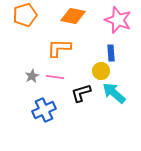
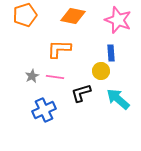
orange L-shape: moved 1 px down
cyan arrow: moved 4 px right, 6 px down
